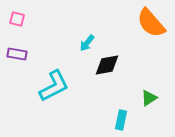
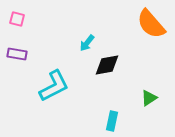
orange semicircle: moved 1 px down
cyan rectangle: moved 9 px left, 1 px down
